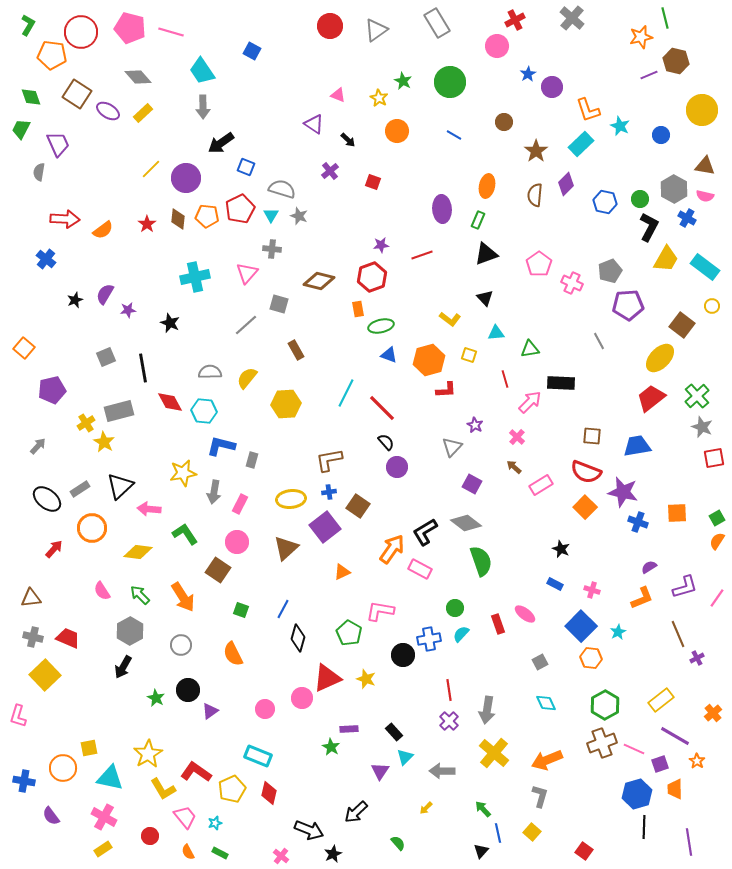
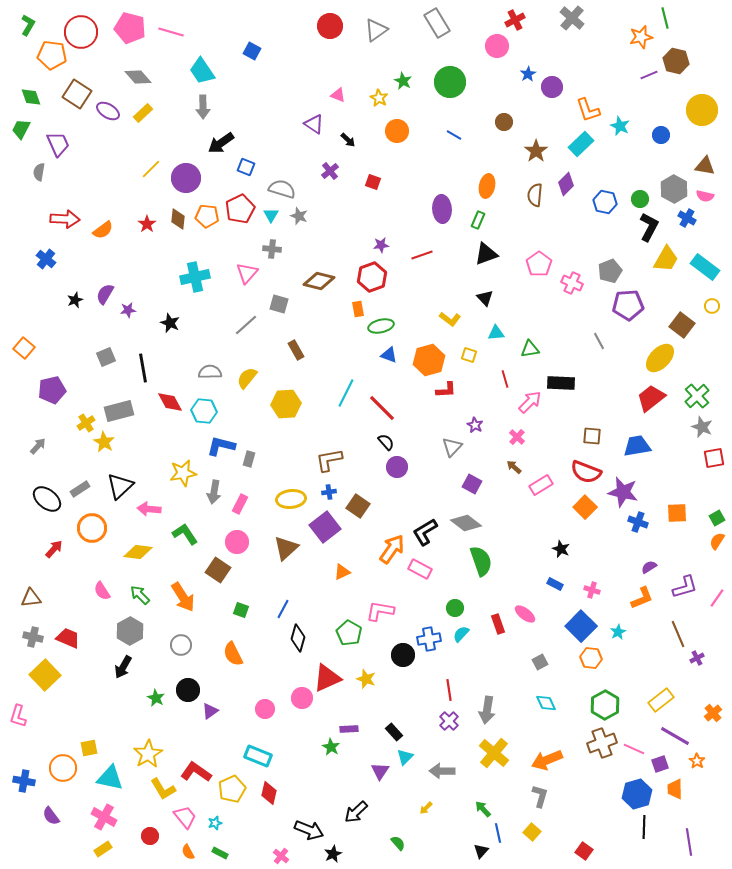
gray rectangle at (252, 460): moved 3 px left, 1 px up
